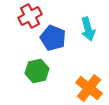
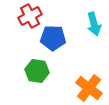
cyan arrow: moved 6 px right, 5 px up
blue pentagon: rotated 20 degrees counterclockwise
green hexagon: rotated 20 degrees clockwise
